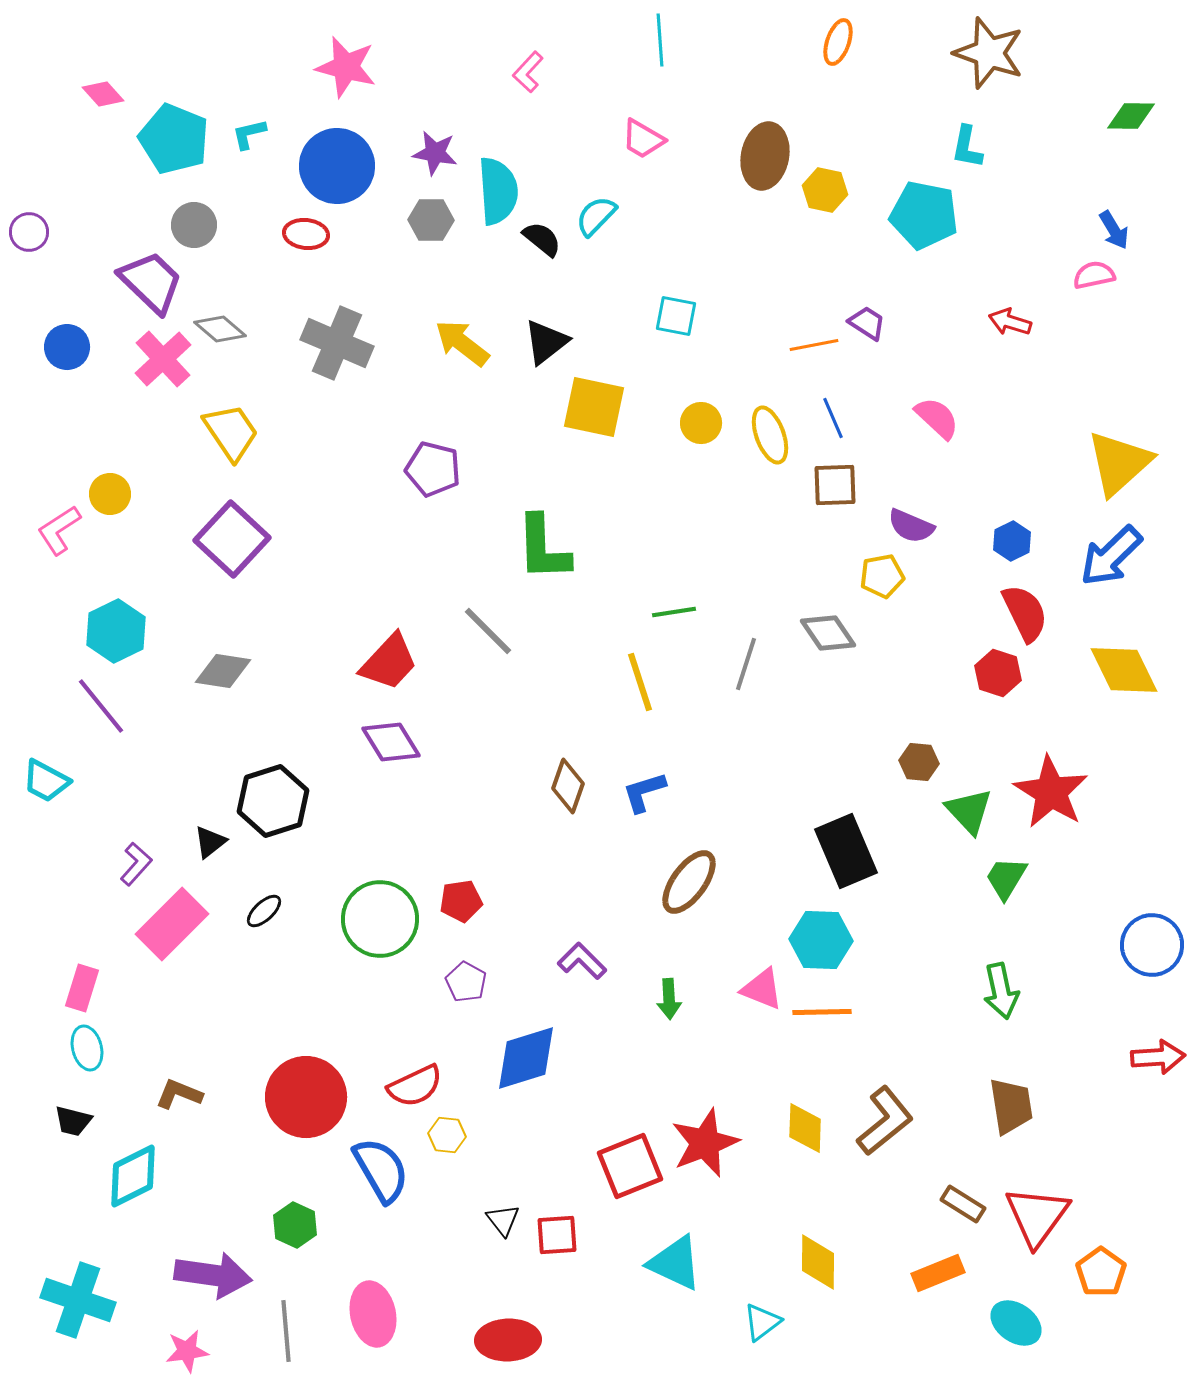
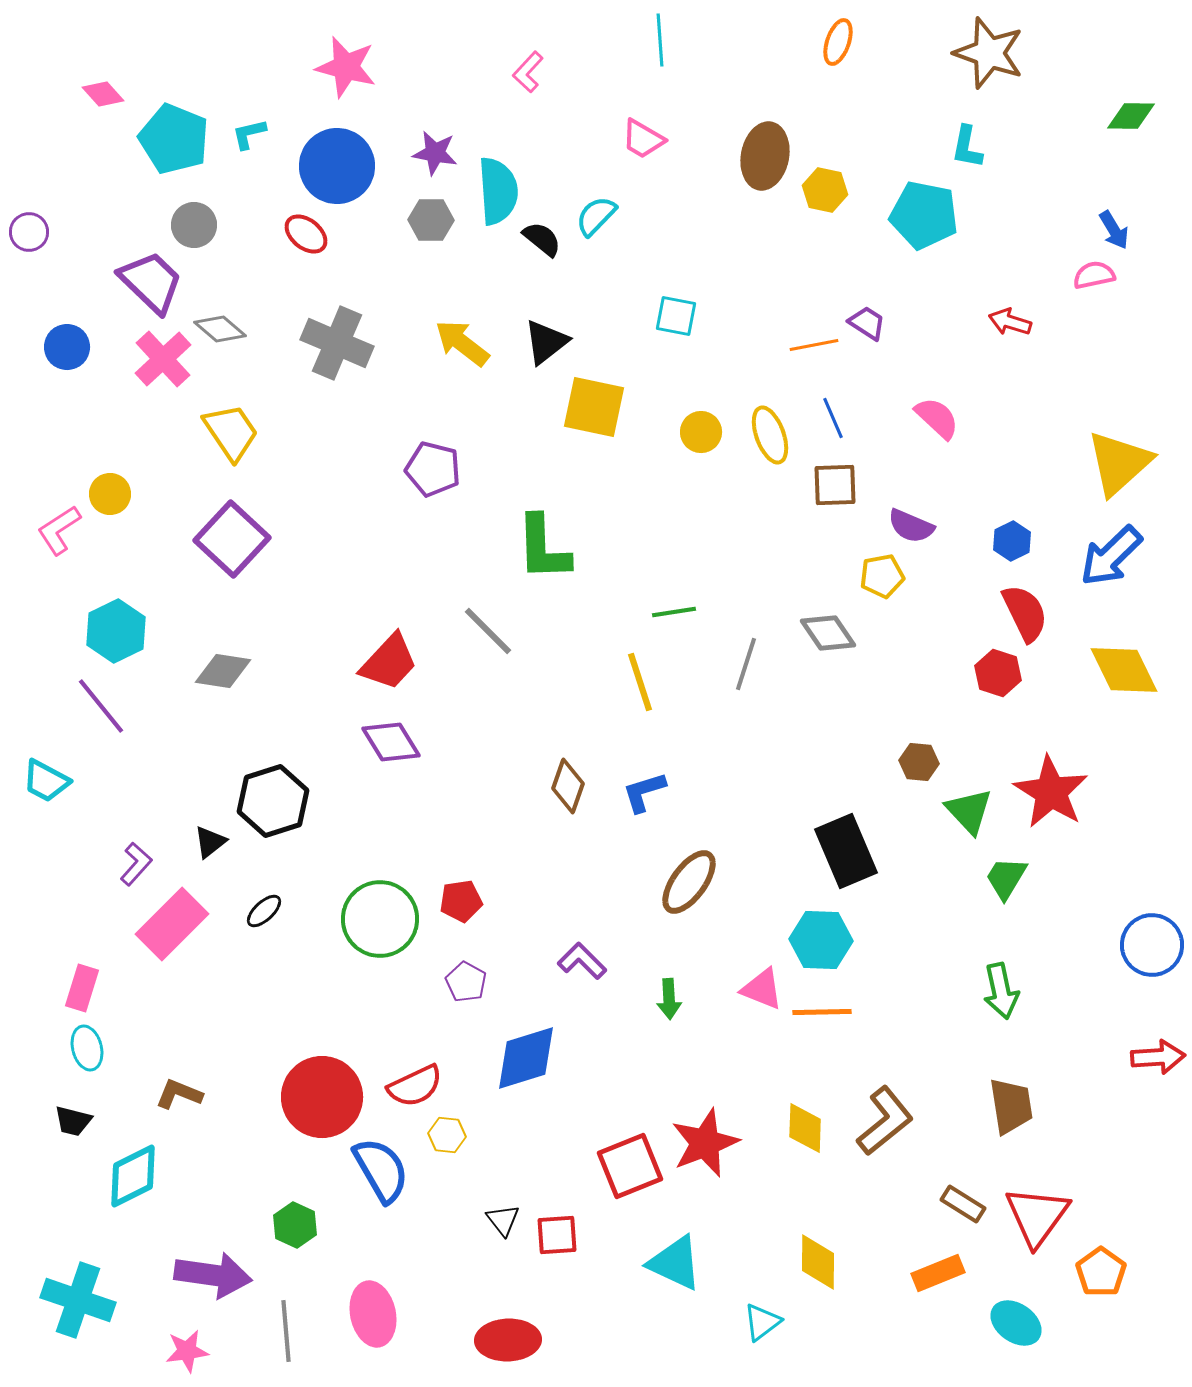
red ellipse at (306, 234): rotated 33 degrees clockwise
yellow circle at (701, 423): moved 9 px down
red circle at (306, 1097): moved 16 px right
